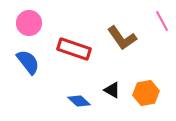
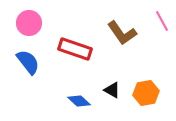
brown L-shape: moved 5 px up
red rectangle: moved 1 px right
